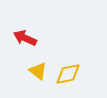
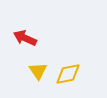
yellow triangle: rotated 18 degrees clockwise
